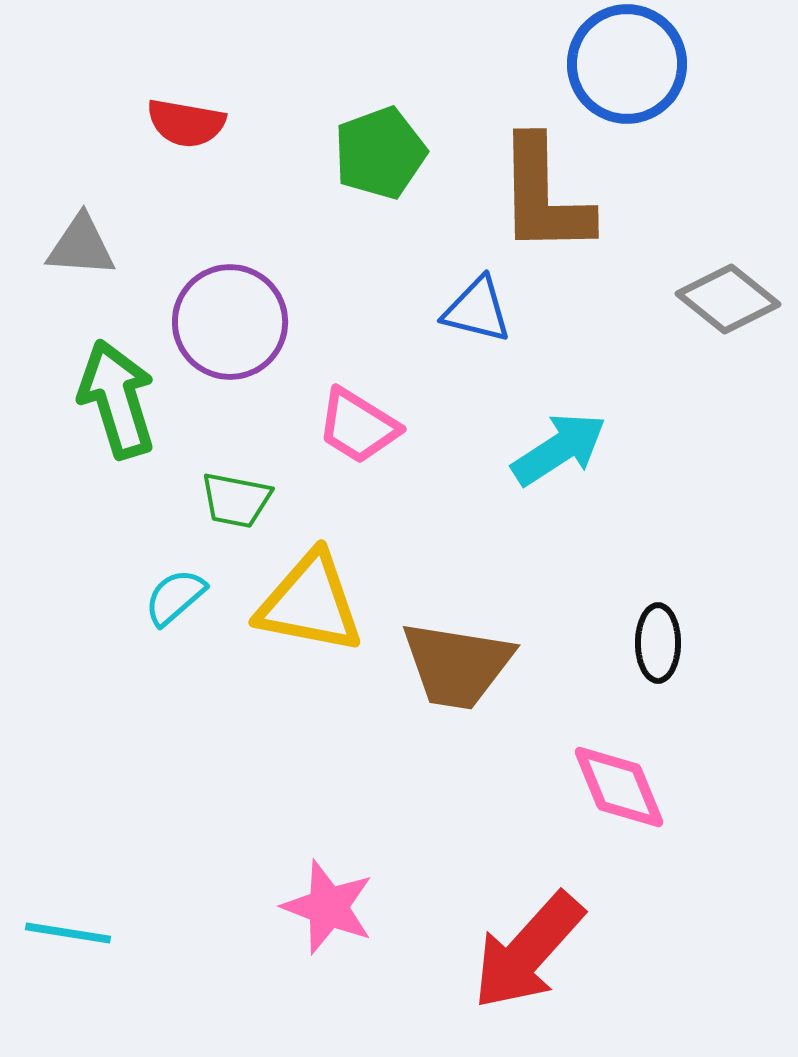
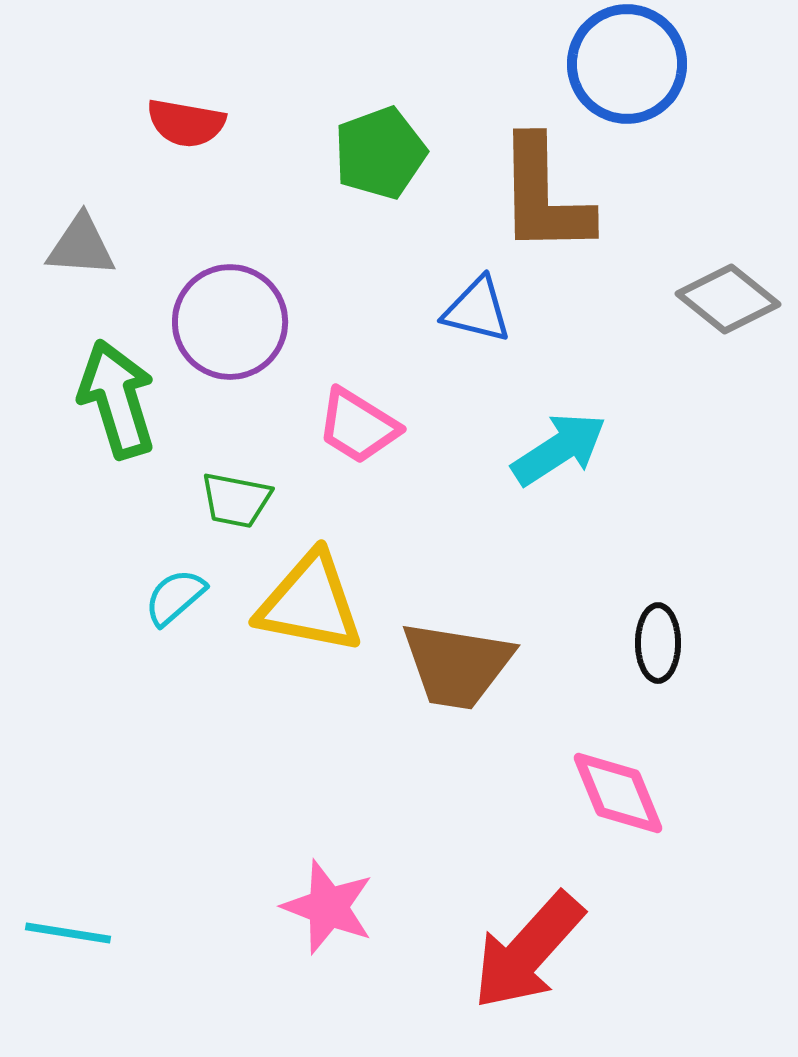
pink diamond: moved 1 px left, 6 px down
